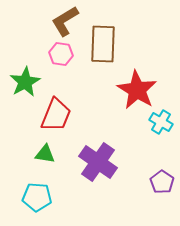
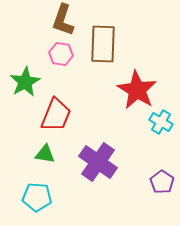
brown L-shape: moved 2 px left, 1 px up; rotated 40 degrees counterclockwise
